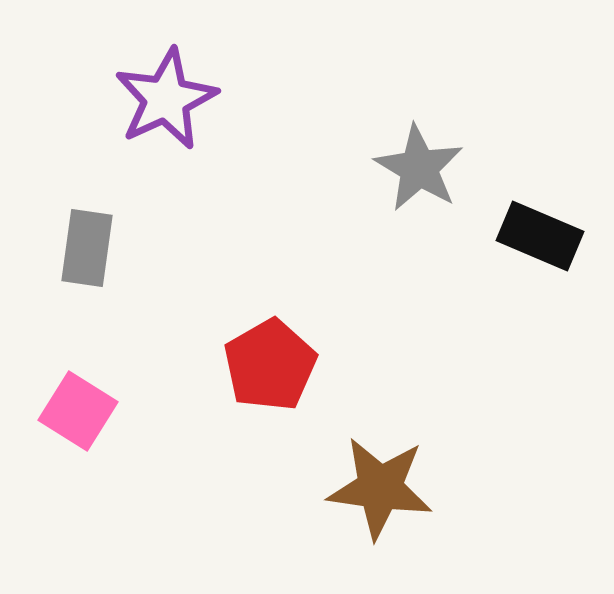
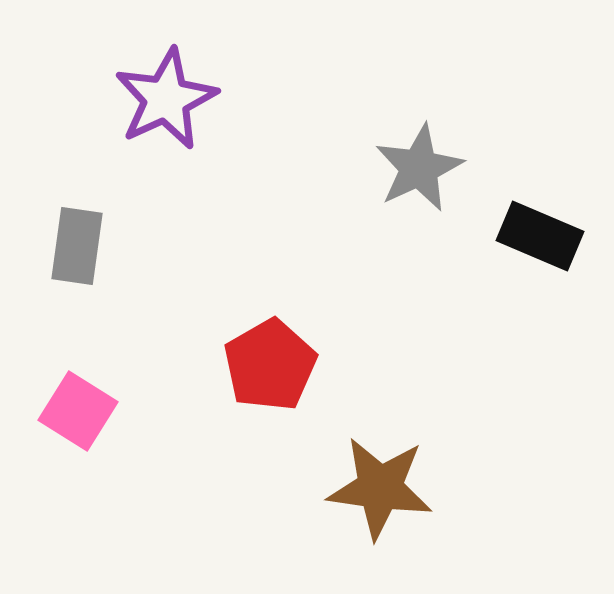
gray star: rotated 16 degrees clockwise
gray rectangle: moved 10 px left, 2 px up
